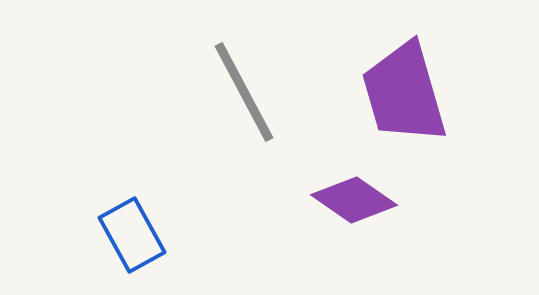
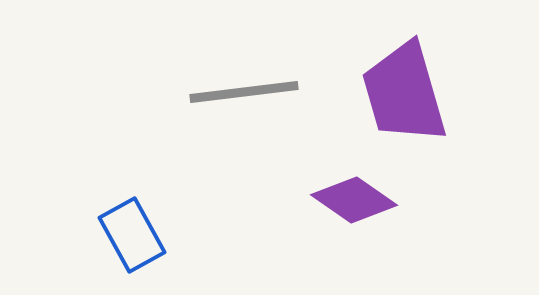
gray line: rotated 69 degrees counterclockwise
